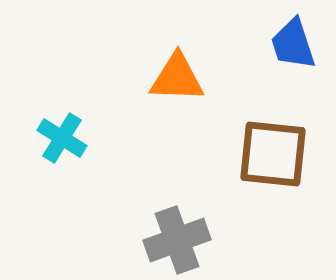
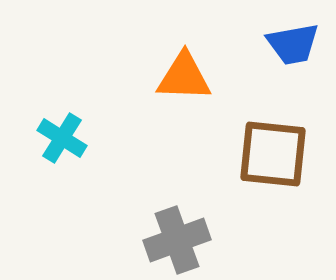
blue trapezoid: rotated 82 degrees counterclockwise
orange triangle: moved 7 px right, 1 px up
